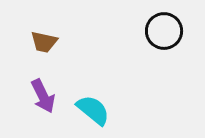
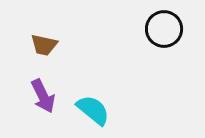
black circle: moved 2 px up
brown trapezoid: moved 3 px down
